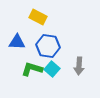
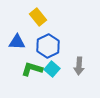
yellow rectangle: rotated 24 degrees clockwise
blue hexagon: rotated 25 degrees clockwise
